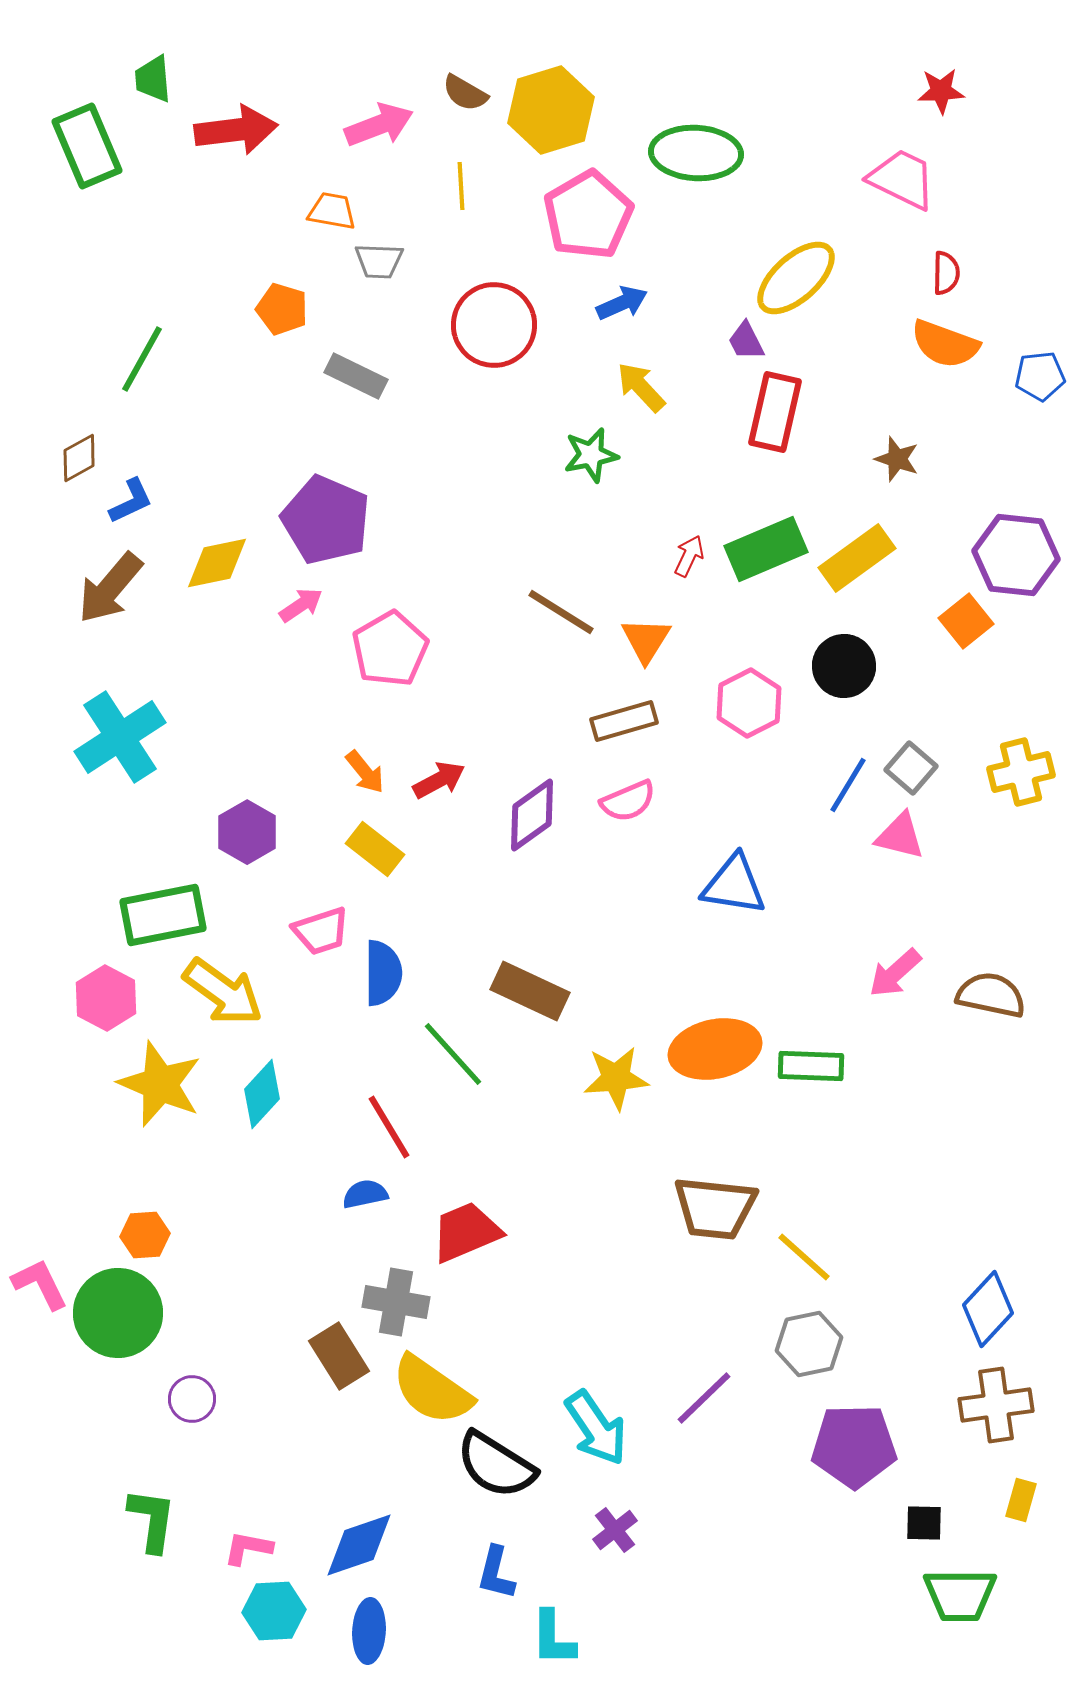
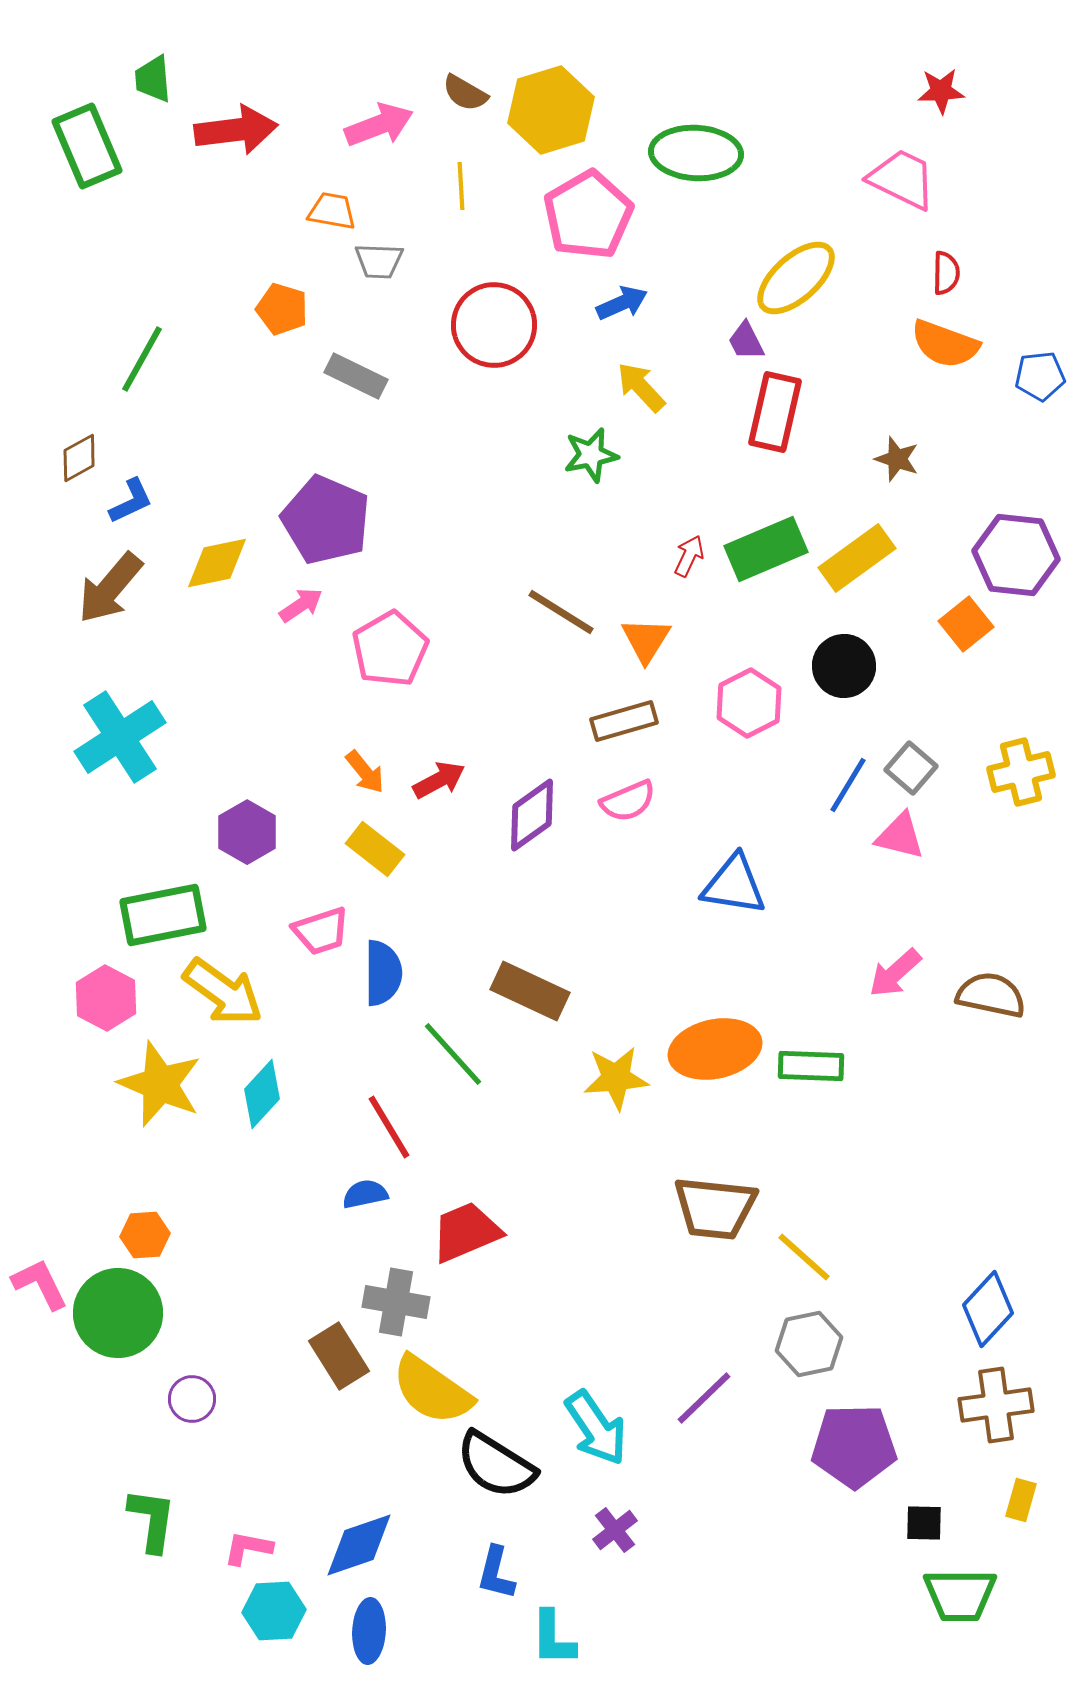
orange square at (966, 621): moved 3 px down
